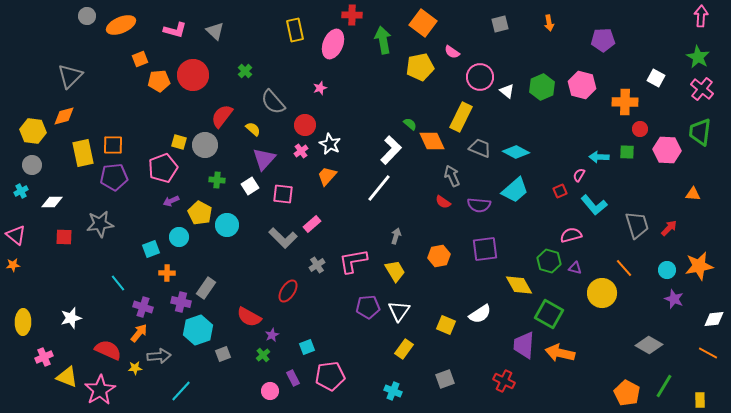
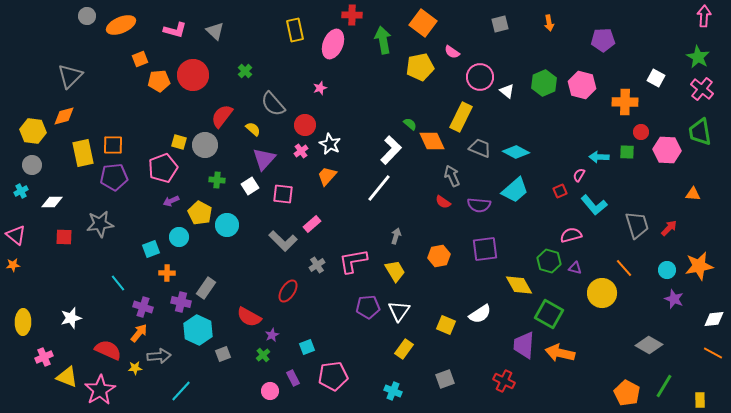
pink arrow at (701, 16): moved 3 px right
green hexagon at (542, 87): moved 2 px right, 4 px up
gray semicircle at (273, 102): moved 2 px down
red circle at (640, 129): moved 1 px right, 3 px down
green trapezoid at (700, 132): rotated 16 degrees counterclockwise
gray L-shape at (283, 238): moved 3 px down
cyan hexagon at (198, 330): rotated 16 degrees counterclockwise
orange line at (708, 353): moved 5 px right
pink pentagon at (330, 376): moved 3 px right
